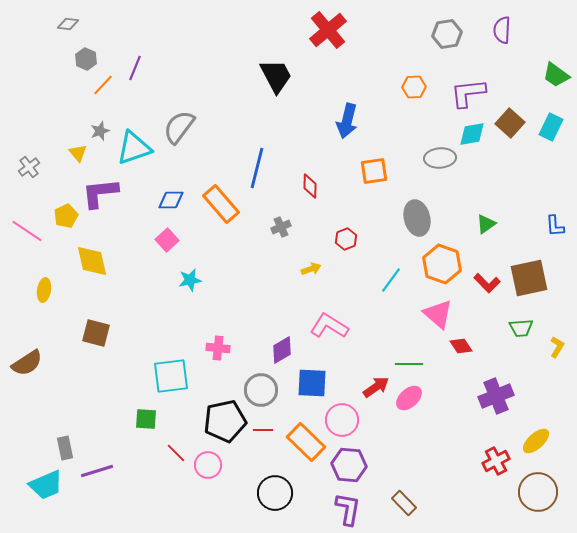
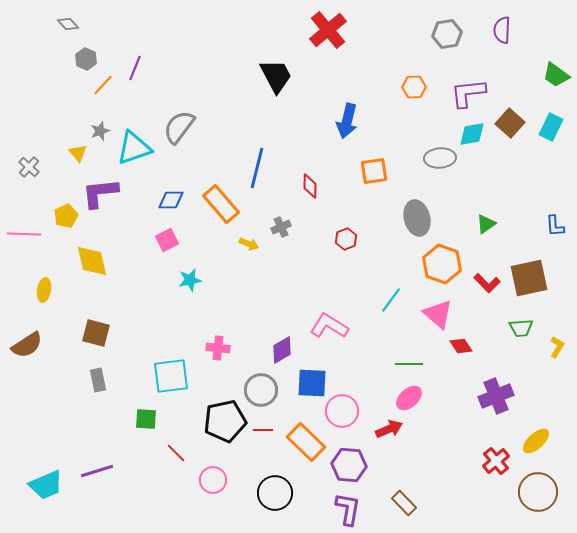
gray diamond at (68, 24): rotated 40 degrees clockwise
gray cross at (29, 167): rotated 10 degrees counterclockwise
pink line at (27, 231): moved 3 px left, 3 px down; rotated 32 degrees counterclockwise
pink square at (167, 240): rotated 15 degrees clockwise
yellow arrow at (311, 269): moved 62 px left, 25 px up; rotated 42 degrees clockwise
cyan line at (391, 280): moved 20 px down
brown semicircle at (27, 363): moved 18 px up
red arrow at (376, 387): moved 13 px right, 42 px down; rotated 12 degrees clockwise
pink circle at (342, 420): moved 9 px up
gray rectangle at (65, 448): moved 33 px right, 68 px up
red cross at (496, 461): rotated 12 degrees counterclockwise
pink circle at (208, 465): moved 5 px right, 15 px down
